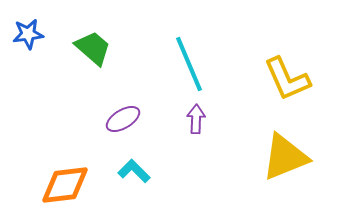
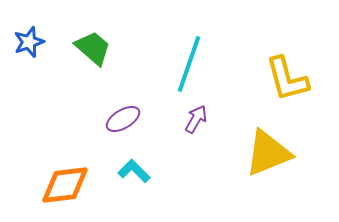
blue star: moved 1 px right, 8 px down; rotated 12 degrees counterclockwise
cyan line: rotated 42 degrees clockwise
yellow L-shape: rotated 9 degrees clockwise
purple arrow: rotated 28 degrees clockwise
yellow triangle: moved 17 px left, 4 px up
